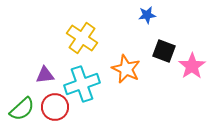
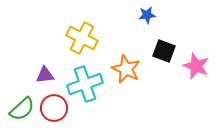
yellow cross: rotated 8 degrees counterclockwise
pink star: moved 4 px right; rotated 16 degrees counterclockwise
cyan cross: moved 3 px right
red circle: moved 1 px left, 1 px down
